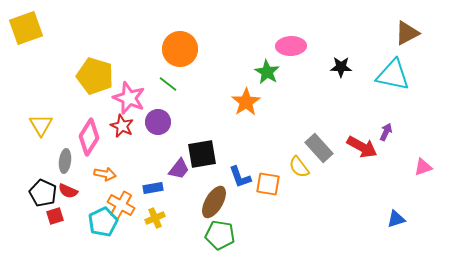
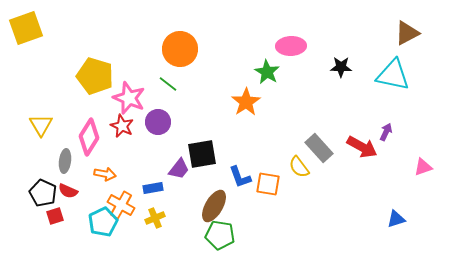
brown ellipse: moved 4 px down
